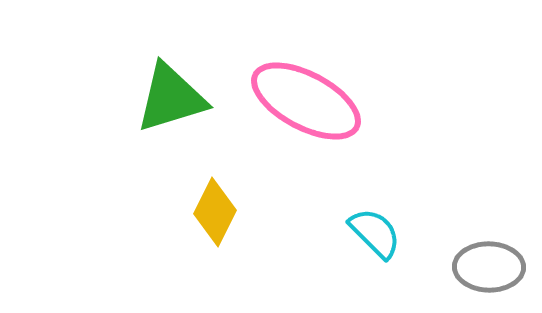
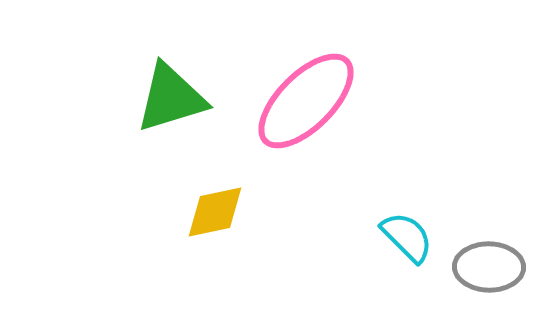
pink ellipse: rotated 73 degrees counterclockwise
yellow diamond: rotated 52 degrees clockwise
cyan semicircle: moved 32 px right, 4 px down
